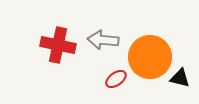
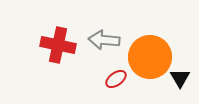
gray arrow: moved 1 px right
black triangle: rotated 45 degrees clockwise
